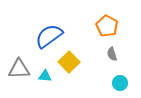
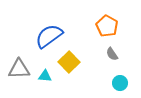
gray semicircle: rotated 16 degrees counterclockwise
